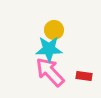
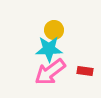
pink arrow: rotated 84 degrees counterclockwise
red rectangle: moved 1 px right, 5 px up
